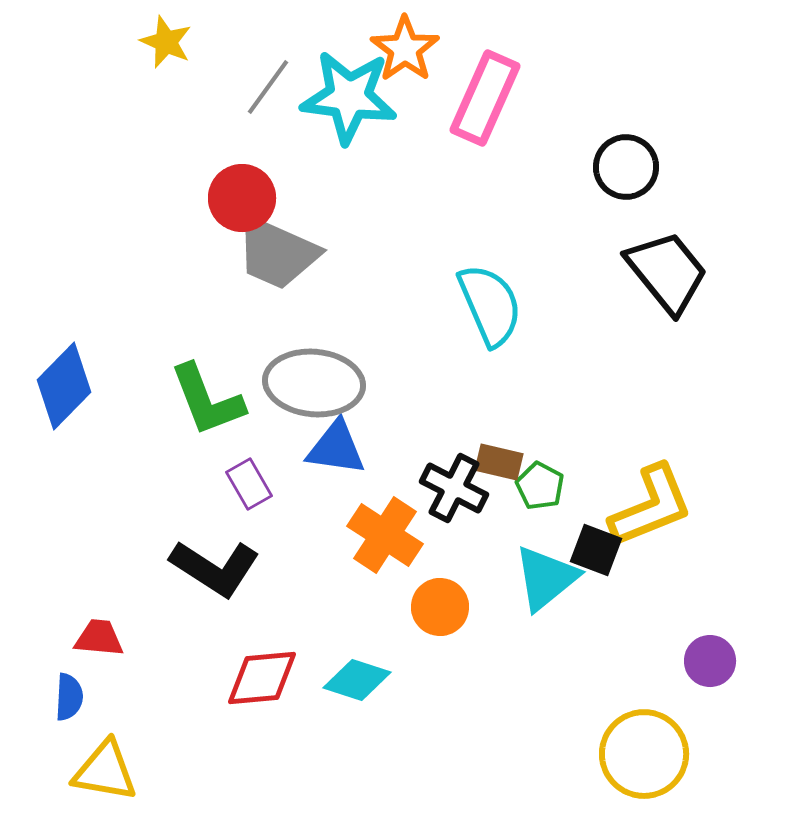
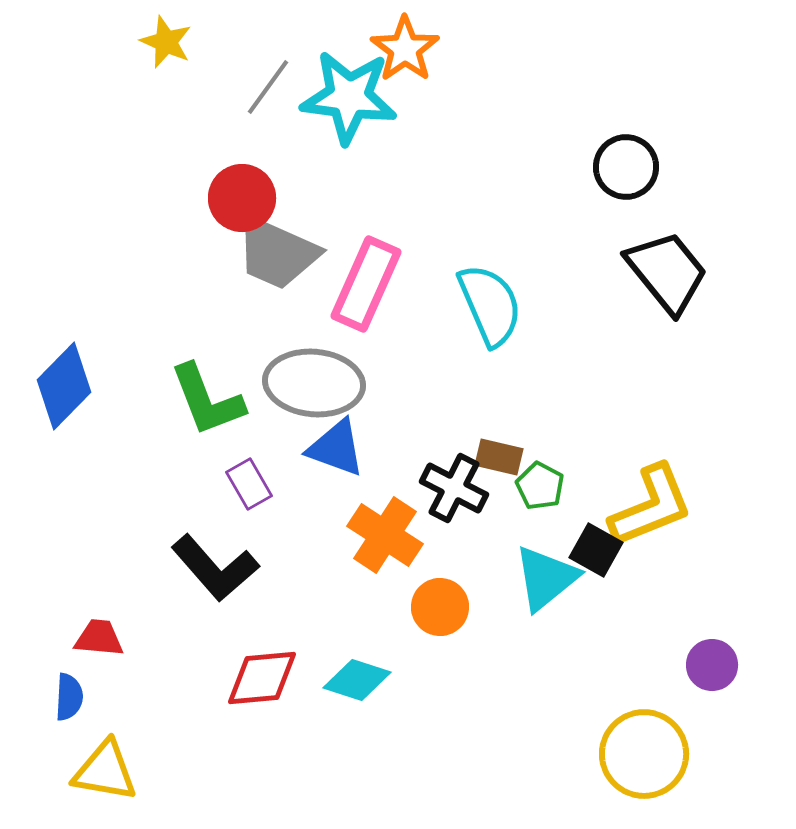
pink rectangle: moved 119 px left, 186 px down
blue triangle: rotated 12 degrees clockwise
brown rectangle: moved 5 px up
black square: rotated 8 degrees clockwise
black L-shape: rotated 16 degrees clockwise
purple circle: moved 2 px right, 4 px down
